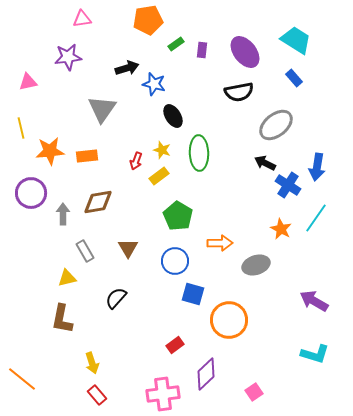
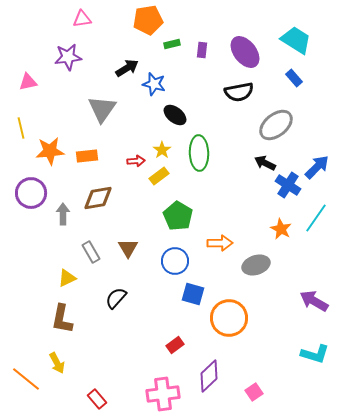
green rectangle at (176, 44): moved 4 px left; rotated 21 degrees clockwise
black arrow at (127, 68): rotated 15 degrees counterclockwise
black ellipse at (173, 116): moved 2 px right, 1 px up; rotated 20 degrees counterclockwise
yellow star at (162, 150): rotated 18 degrees clockwise
red arrow at (136, 161): rotated 114 degrees counterclockwise
blue arrow at (317, 167): rotated 144 degrees counterclockwise
brown diamond at (98, 202): moved 4 px up
gray rectangle at (85, 251): moved 6 px right, 1 px down
yellow triangle at (67, 278): rotated 12 degrees counterclockwise
orange circle at (229, 320): moved 2 px up
yellow arrow at (92, 363): moved 35 px left; rotated 10 degrees counterclockwise
purple diamond at (206, 374): moved 3 px right, 2 px down
orange line at (22, 379): moved 4 px right
red rectangle at (97, 395): moved 4 px down
